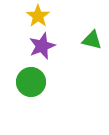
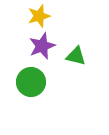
yellow star: moved 1 px right; rotated 20 degrees clockwise
green triangle: moved 16 px left, 16 px down
